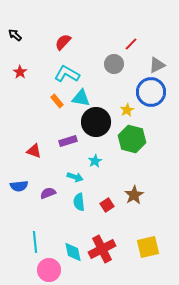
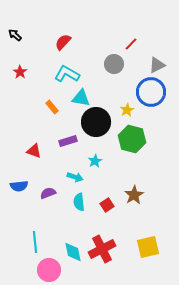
orange rectangle: moved 5 px left, 6 px down
